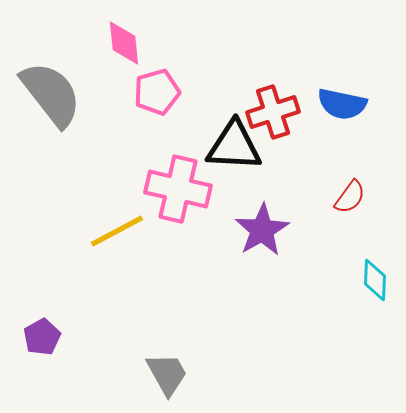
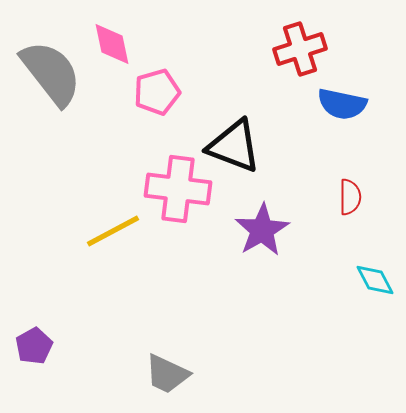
pink diamond: moved 12 px left, 1 px down; rotated 6 degrees counterclockwise
gray semicircle: moved 21 px up
red cross: moved 27 px right, 63 px up
black triangle: rotated 18 degrees clockwise
pink cross: rotated 6 degrees counterclockwise
red semicircle: rotated 36 degrees counterclockwise
yellow line: moved 4 px left
cyan diamond: rotated 30 degrees counterclockwise
purple pentagon: moved 8 px left, 9 px down
gray trapezoid: rotated 144 degrees clockwise
